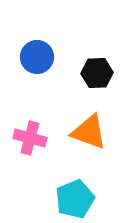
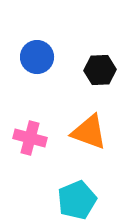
black hexagon: moved 3 px right, 3 px up
cyan pentagon: moved 2 px right, 1 px down
